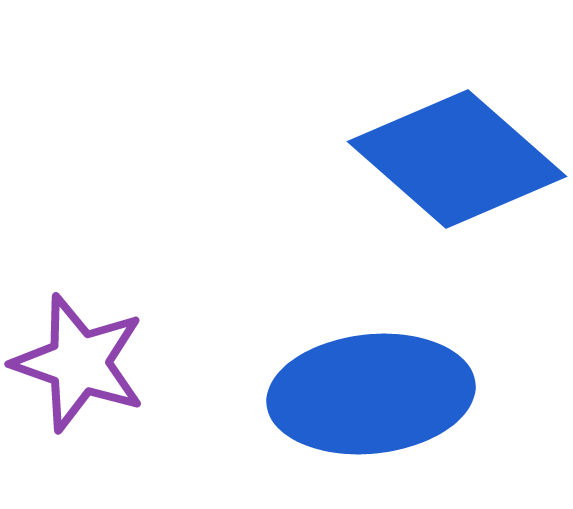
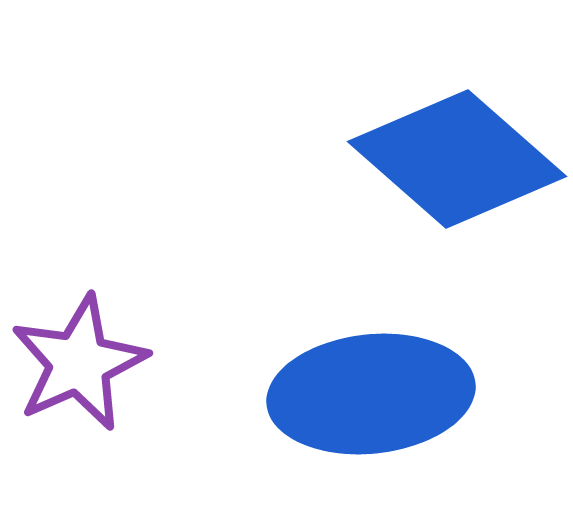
purple star: rotated 29 degrees clockwise
